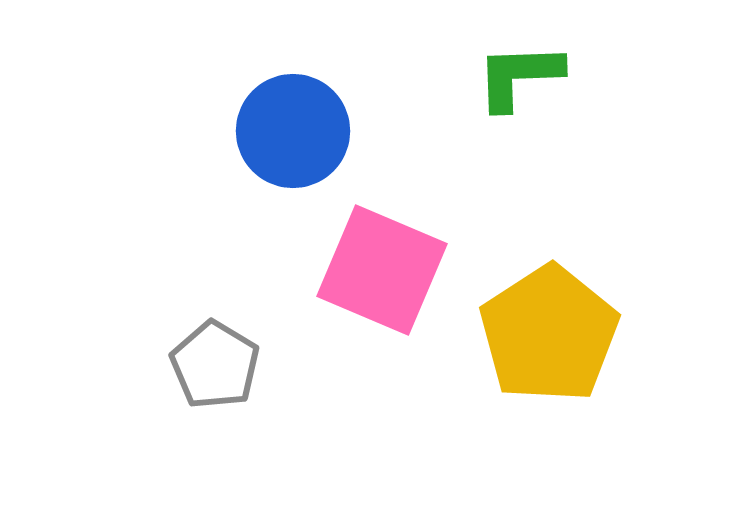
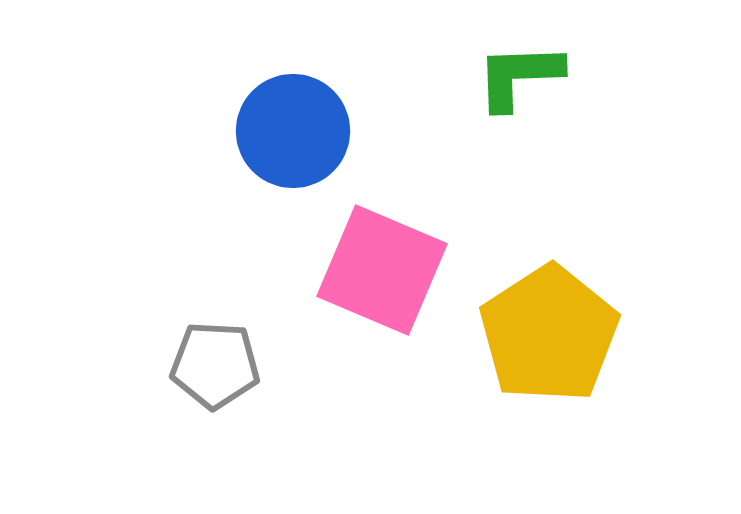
gray pentagon: rotated 28 degrees counterclockwise
